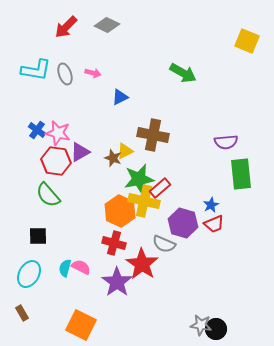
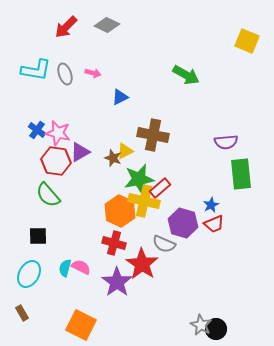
green arrow: moved 3 px right, 2 px down
gray star: rotated 20 degrees clockwise
